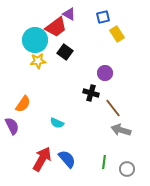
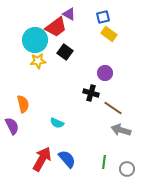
yellow rectangle: moved 8 px left; rotated 21 degrees counterclockwise
orange semicircle: rotated 48 degrees counterclockwise
brown line: rotated 18 degrees counterclockwise
